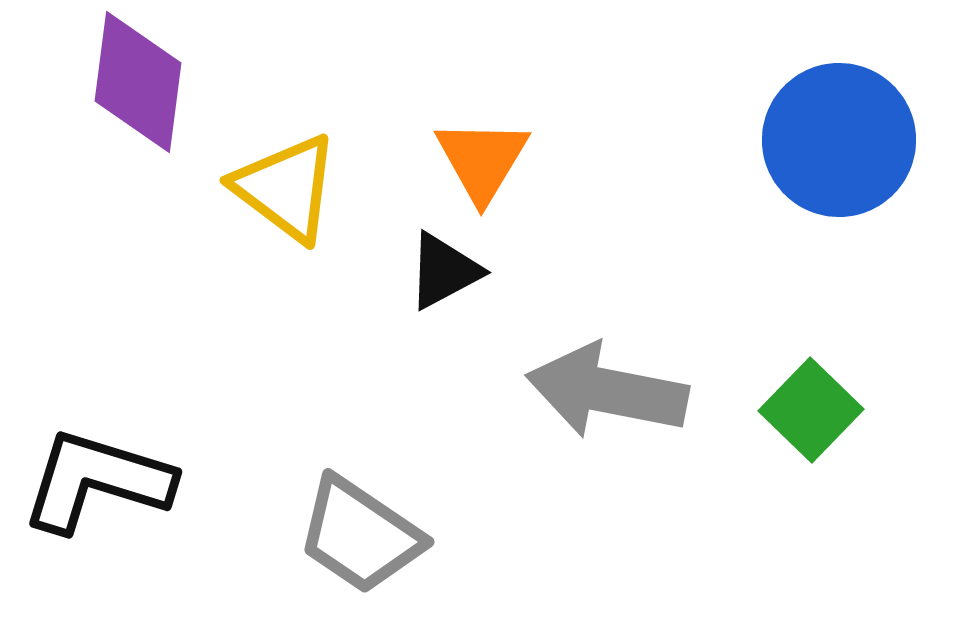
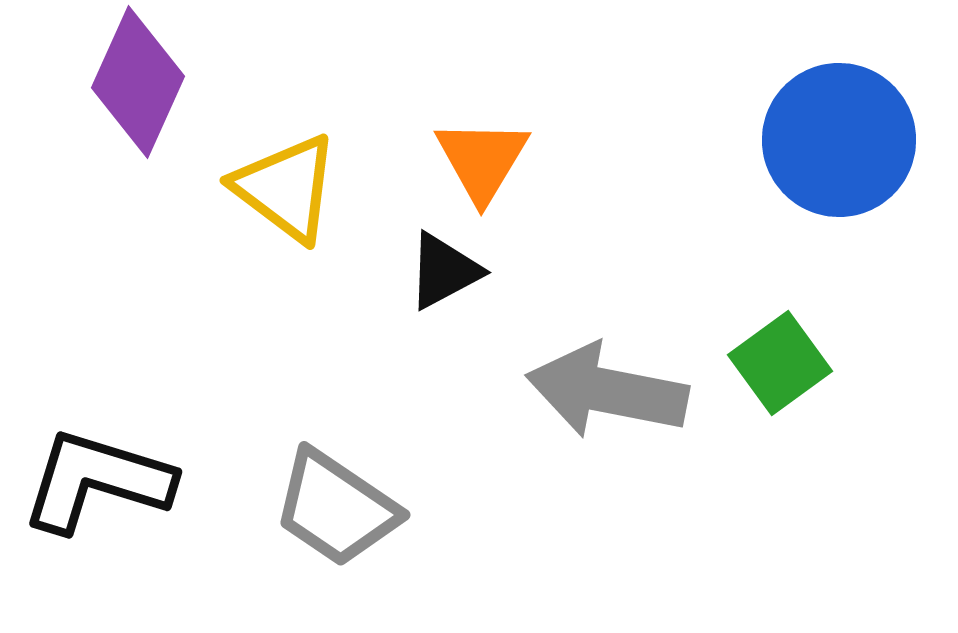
purple diamond: rotated 17 degrees clockwise
green square: moved 31 px left, 47 px up; rotated 10 degrees clockwise
gray trapezoid: moved 24 px left, 27 px up
